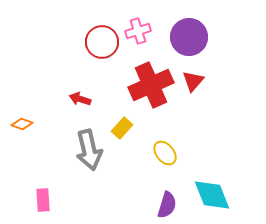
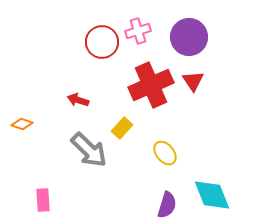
red triangle: rotated 15 degrees counterclockwise
red arrow: moved 2 px left, 1 px down
gray arrow: rotated 33 degrees counterclockwise
